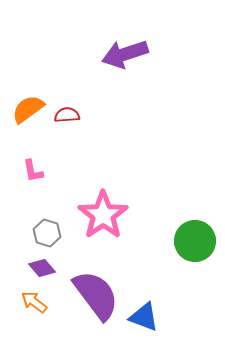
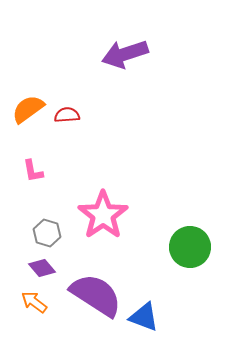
green circle: moved 5 px left, 6 px down
purple semicircle: rotated 20 degrees counterclockwise
